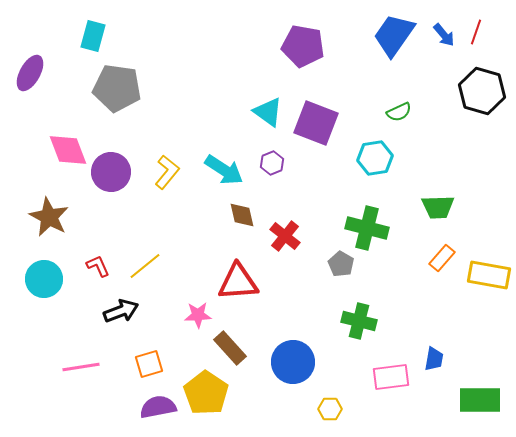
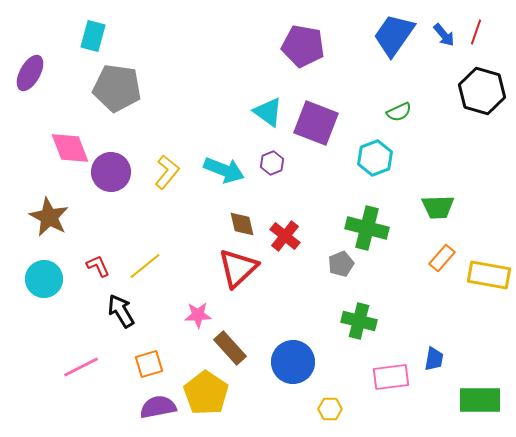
pink diamond at (68, 150): moved 2 px right, 2 px up
cyan hexagon at (375, 158): rotated 12 degrees counterclockwise
cyan arrow at (224, 170): rotated 12 degrees counterclockwise
brown diamond at (242, 215): moved 9 px down
gray pentagon at (341, 264): rotated 20 degrees clockwise
red triangle at (238, 282): moved 14 px up; rotated 39 degrees counterclockwise
black arrow at (121, 311): rotated 100 degrees counterclockwise
pink line at (81, 367): rotated 18 degrees counterclockwise
